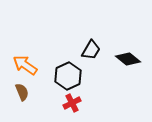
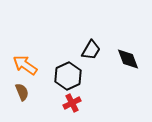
black diamond: rotated 30 degrees clockwise
